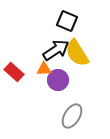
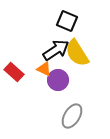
orange triangle: rotated 28 degrees clockwise
